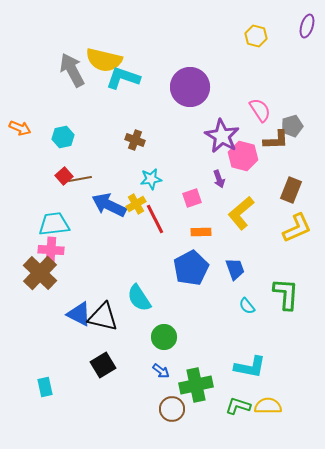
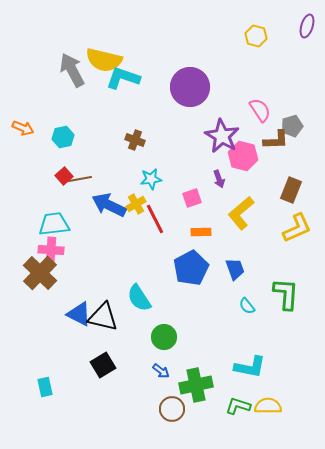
orange arrow at (20, 128): moved 3 px right
